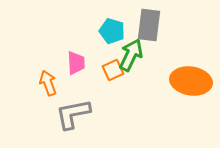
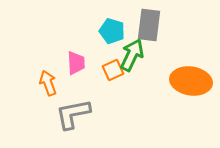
green arrow: moved 1 px right
